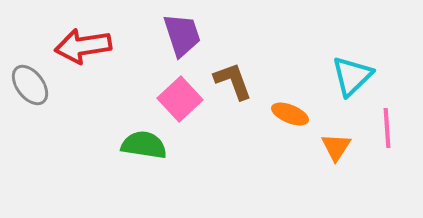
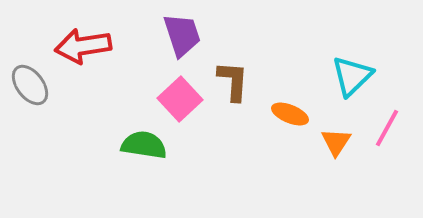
brown L-shape: rotated 24 degrees clockwise
pink line: rotated 33 degrees clockwise
orange triangle: moved 5 px up
